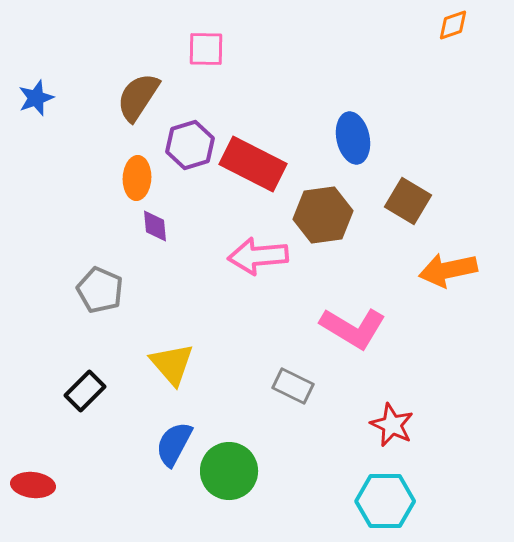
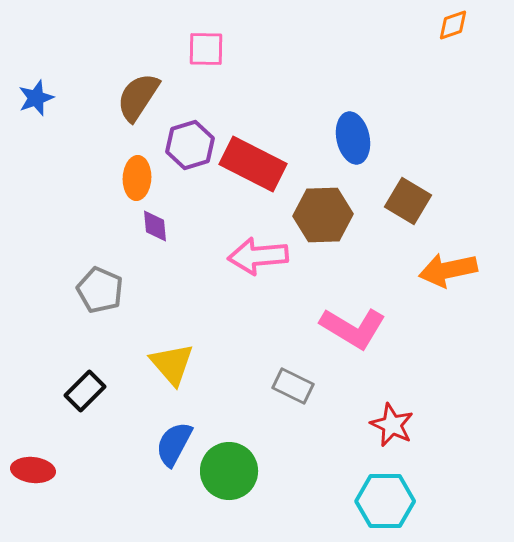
brown hexagon: rotated 6 degrees clockwise
red ellipse: moved 15 px up
